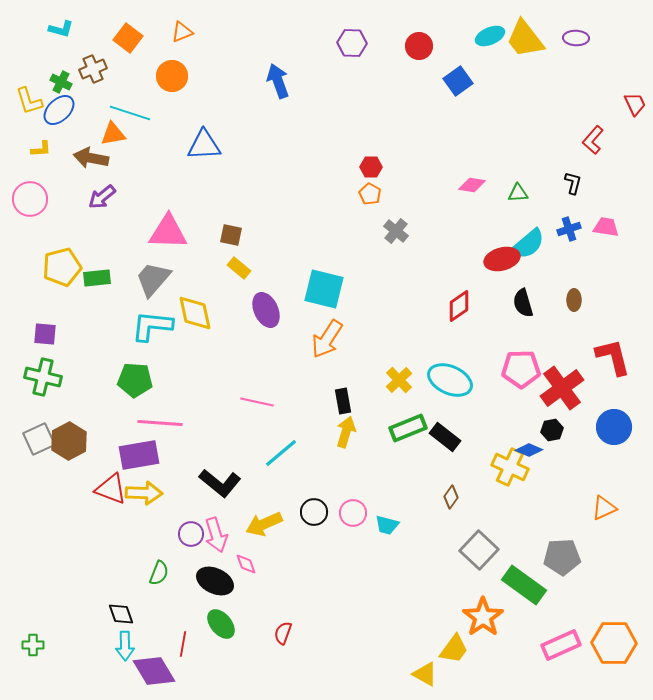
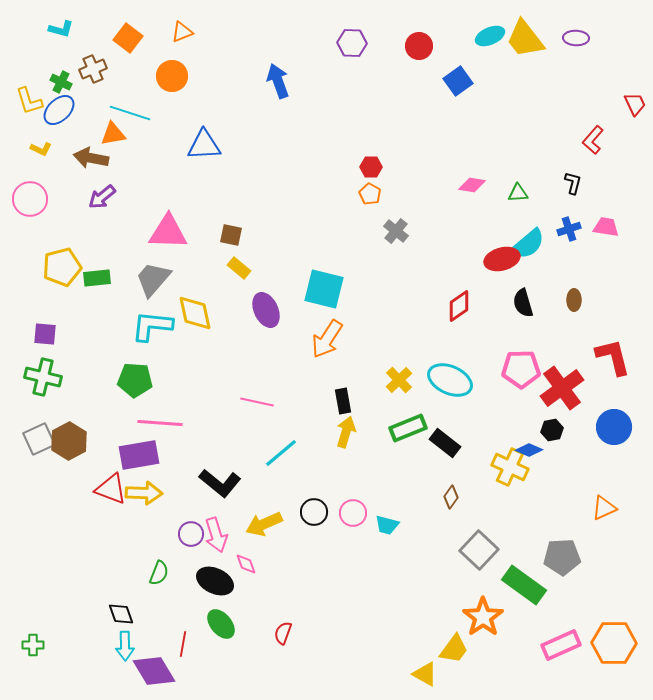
yellow L-shape at (41, 149): rotated 30 degrees clockwise
black rectangle at (445, 437): moved 6 px down
